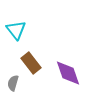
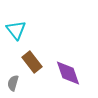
brown rectangle: moved 1 px right, 1 px up
